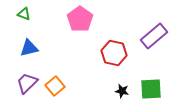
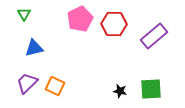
green triangle: rotated 40 degrees clockwise
pink pentagon: rotated 10 degrees clockwise
blue triangle: moved 5 px right
red hexagon: moved 29 px up; rotated 10 degrees counterclockwise
orange square: rotated 24 degrees counterclockwise
black star: moved 2 px left
